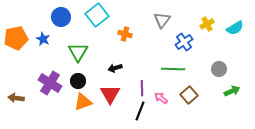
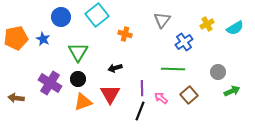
gray circle: moved 1 px left, 3 px down
black circle: moved 2 px up
